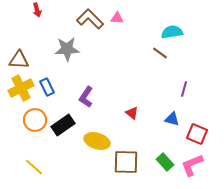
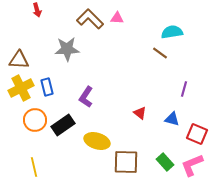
blue rectangle: rotated 12 degrees clockwise
red triangle: moved 8 px right
yellow line: rotated 36 degrees clockwise
